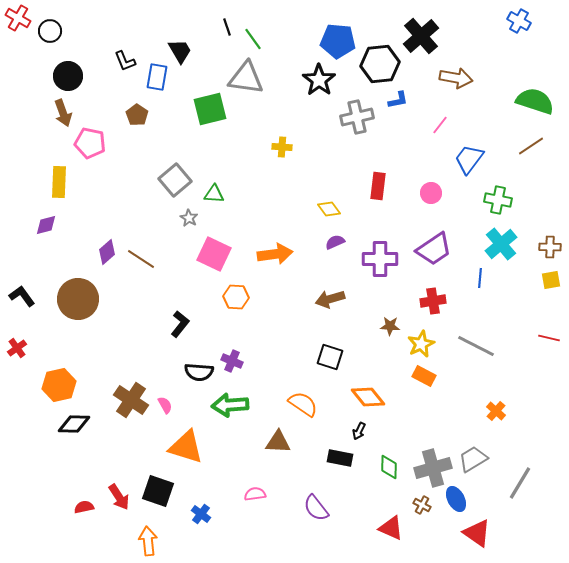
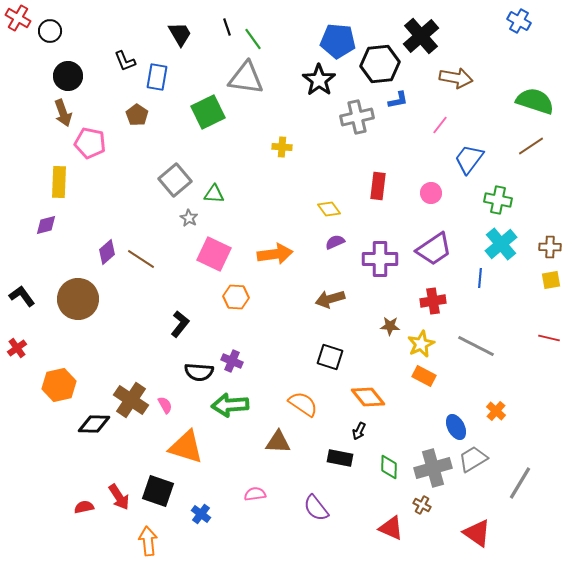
black trapezoid at (180, 51): moved 17 px up
green square at (210, 109): moved 2 px left, 3 px down; rotated 12 degrees counterclockwise
black diamond at (74, 424): moved 20 px right
blue ellipse at (456, 499): moved 72 px up
